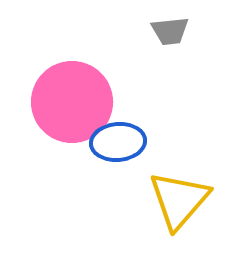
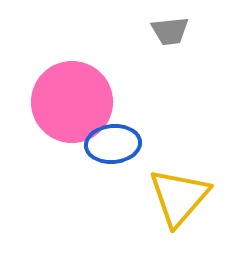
blue ellipse: moved 5 px left, 2 px down
yellow triangle: moved 3 px up
